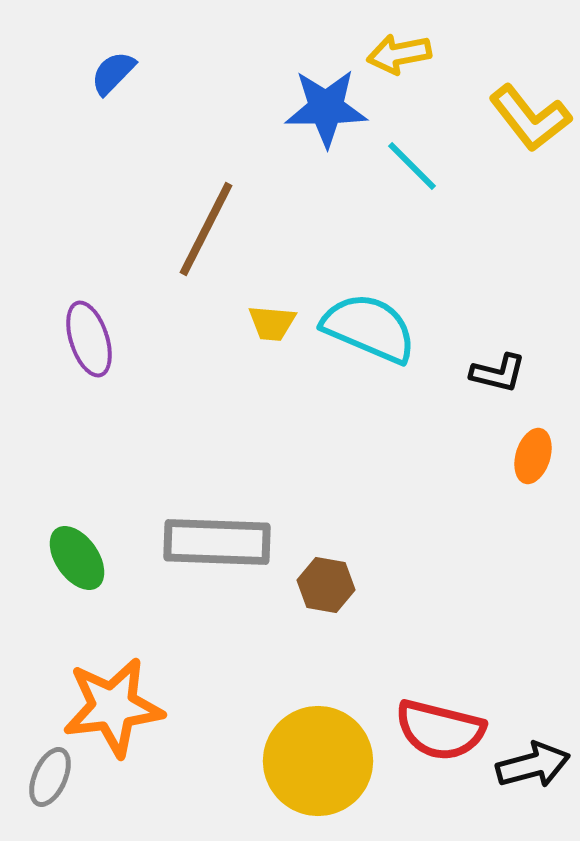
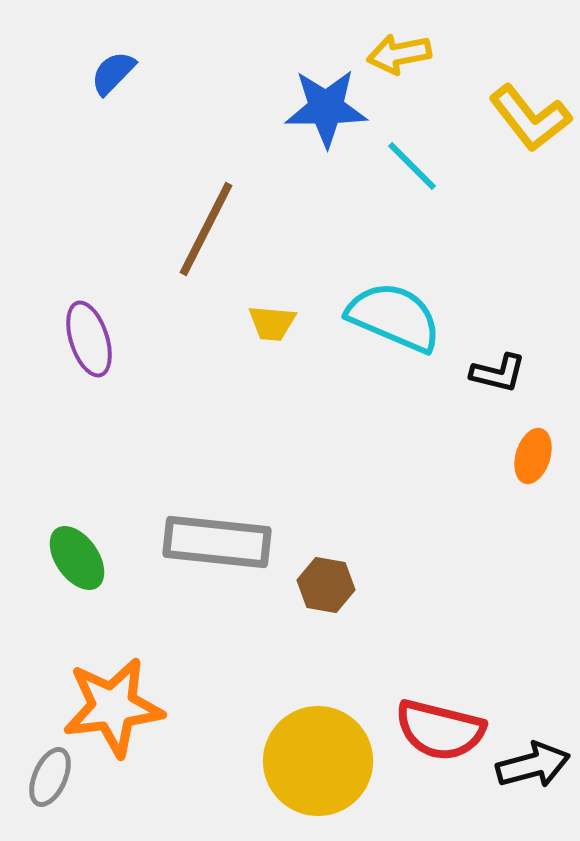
cyan semicircle: moved 25 px right, 11 px up
gray rectangle: rotated 4 degrees clockwise
